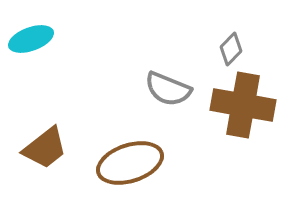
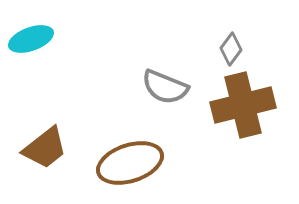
gray diamond: rotated 8 degrees counterclockwise
gray semicircle: moved 3 px left, 2 px up
brown cross: rotated 24 degrees counterclockwise
